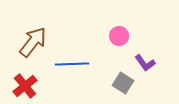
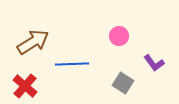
brown arrow: rotated 20 degrees clockwise
purple L-shape: moved 9 px right
red cross: rotated 10 degrees counterclockwise
